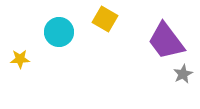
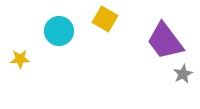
cyan circle: moved 1 px up
purple trapezoid: moved 1 px left
